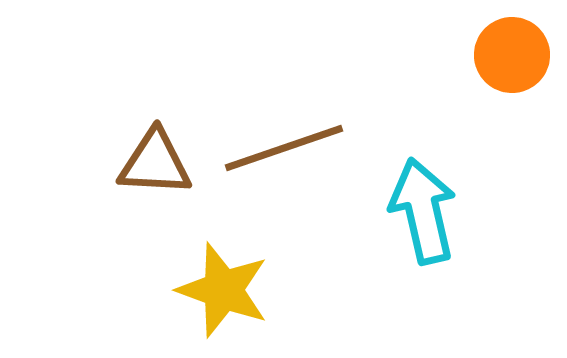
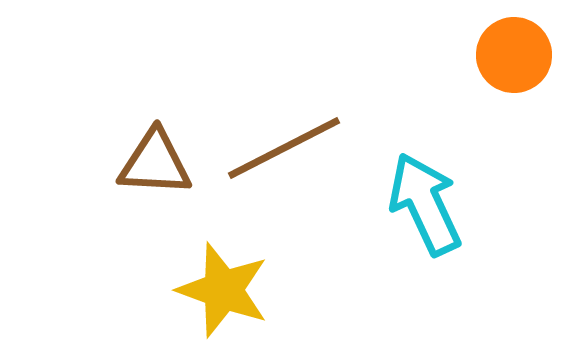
orange circle: moved 2 px right
brown line: rotated 8 degrees counterclockwise
cyan arrow: moved 2 px right, 7 px up; rotated 12 degrees counterclockwise
